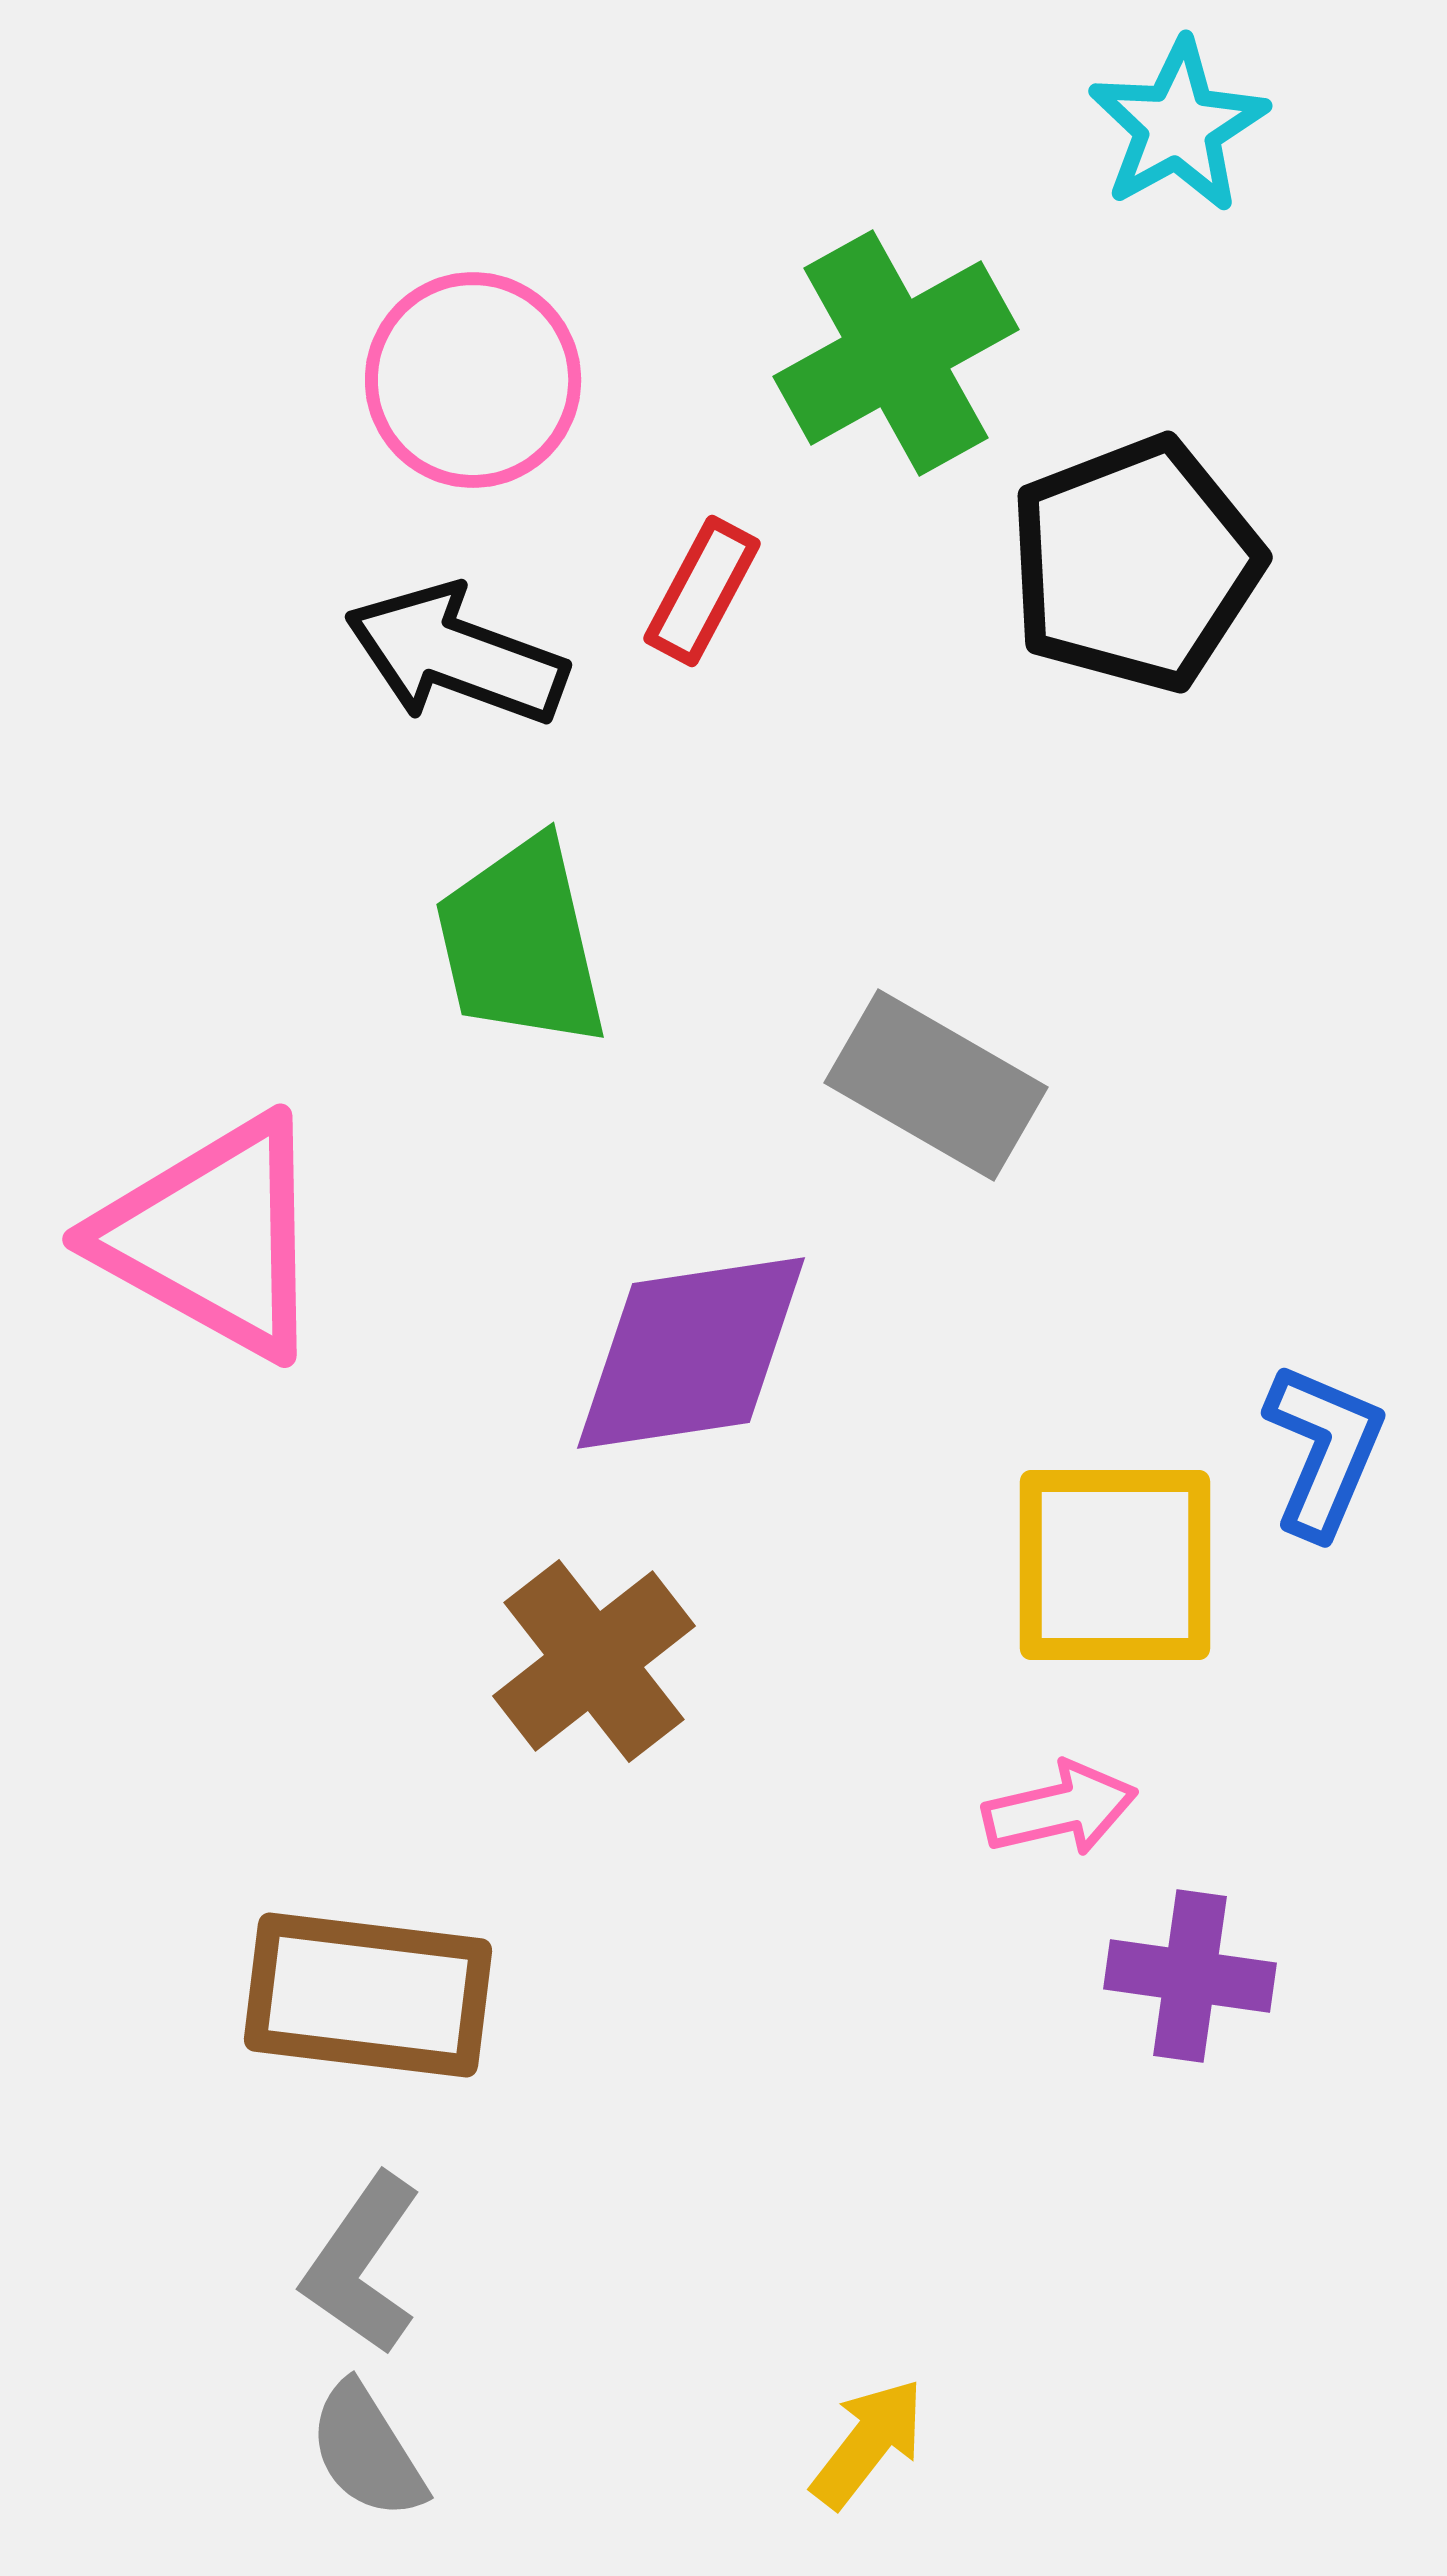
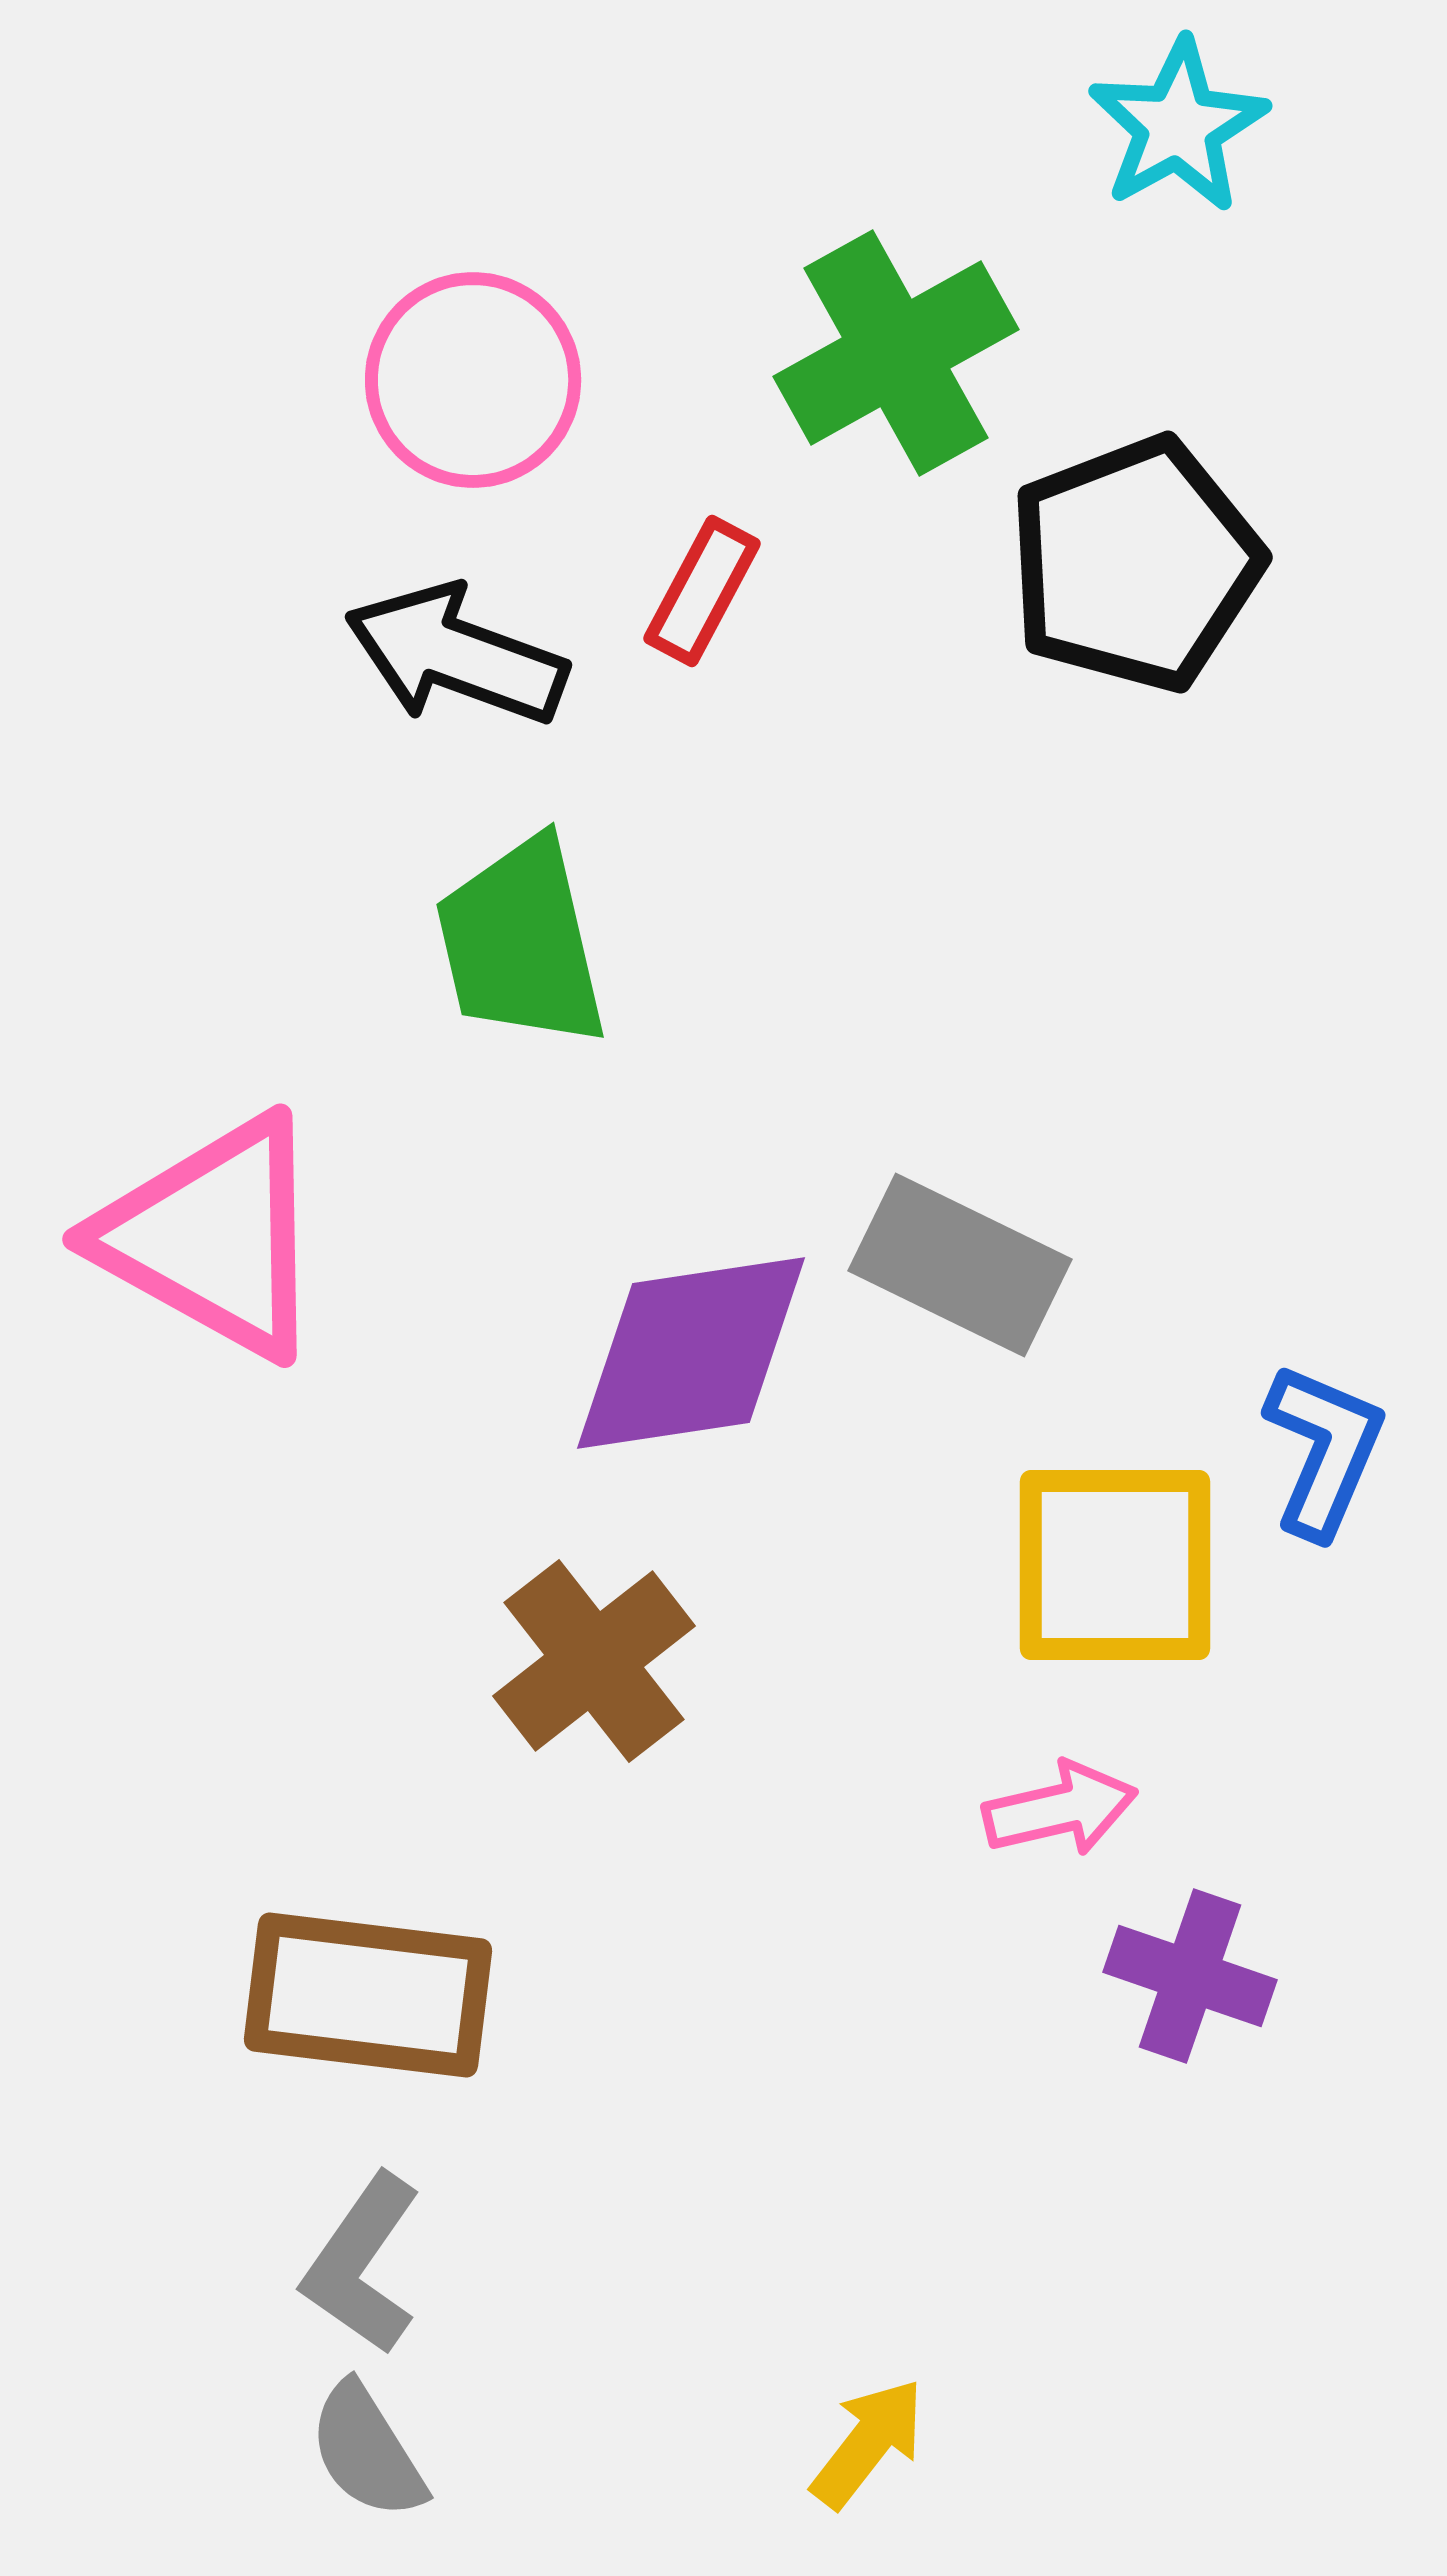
gray rectangle: moved 24 px right, 180 px down; rotated 4 degrees counterclockwise
purple cross: rotated 11 degrees clockwise
